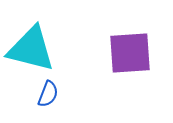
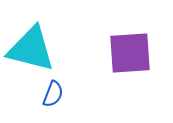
blue semicircle: moved 5 px right
